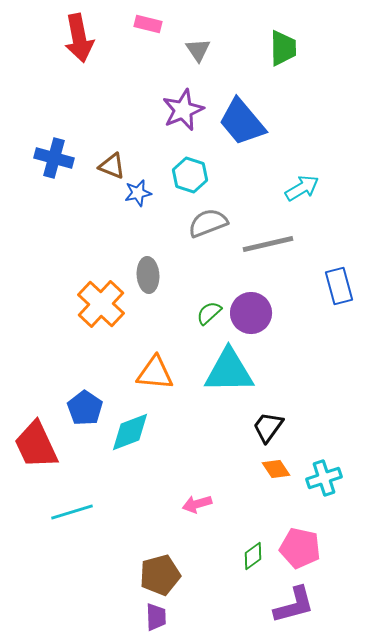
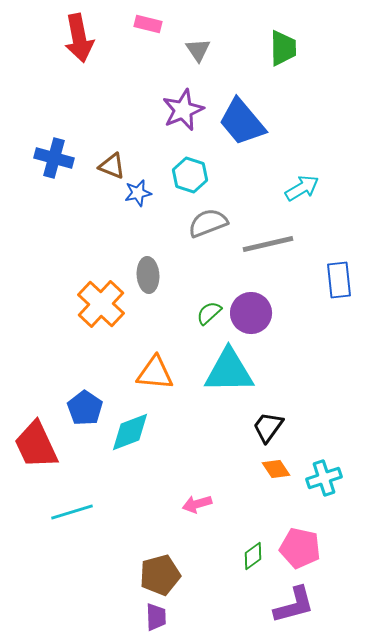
blue rectangle: moved 6 px up; rotated 9 degrees clockwise
